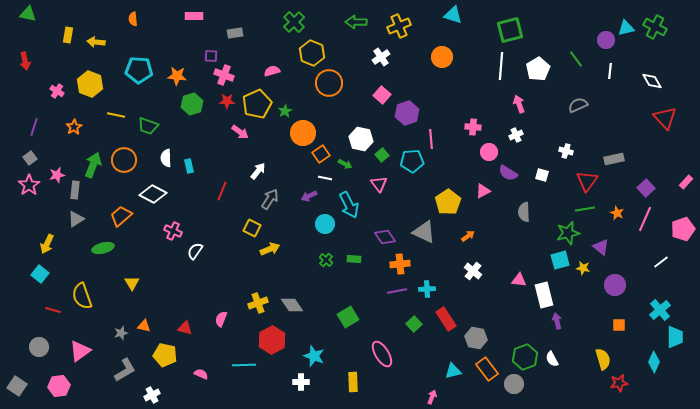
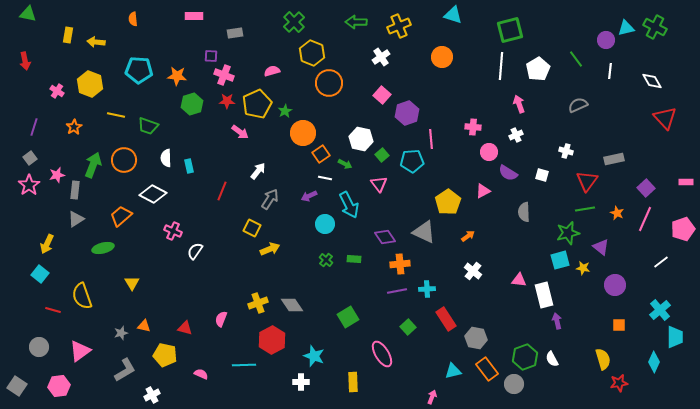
pink rectangle at (686, 182): rotated 48 degrees clockwise
green square at (414, 324): moved 6 px left, 3 px down
